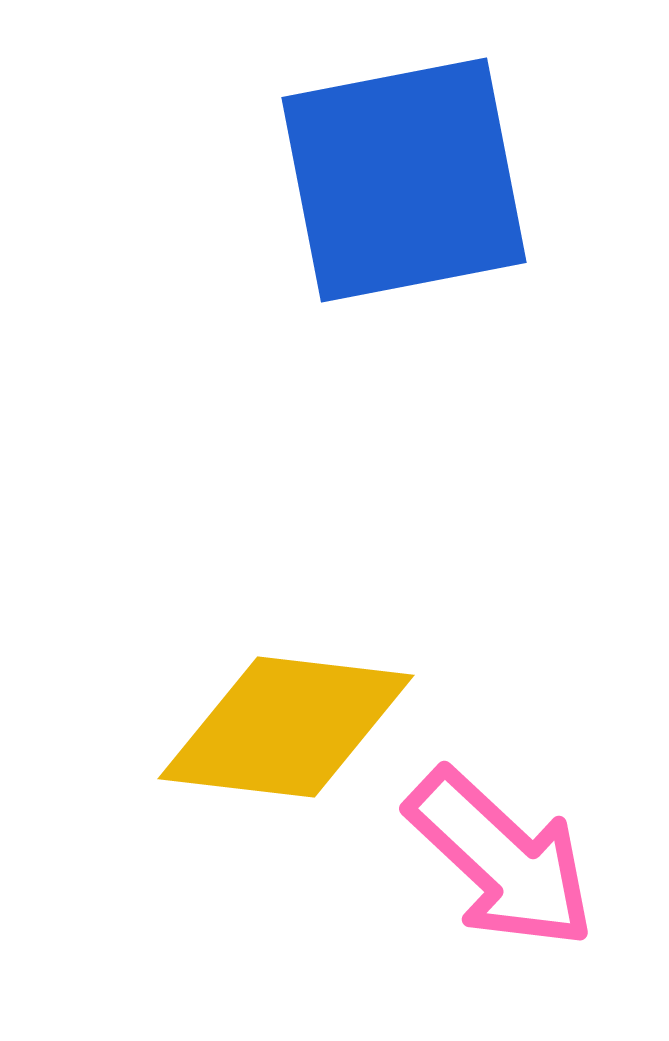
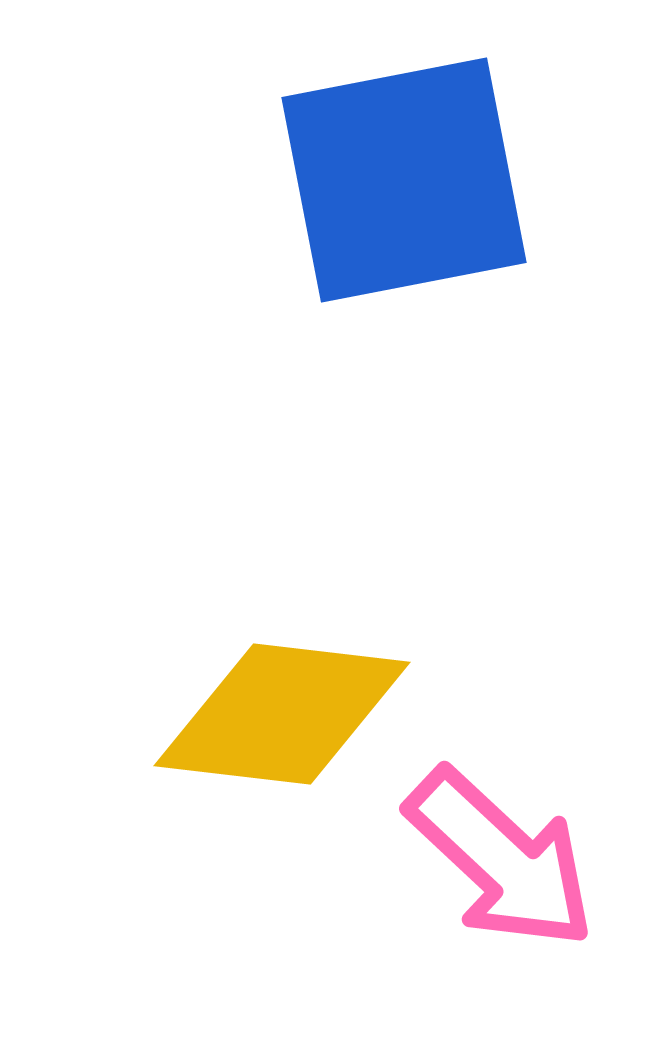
yellow diamond: moved 4 px left, 13 px up
